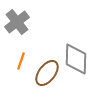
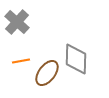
gray cross: rotated 10 degrees counterclockwise
orange line: rotated 60 degrees clockwise
